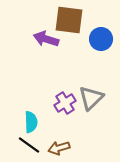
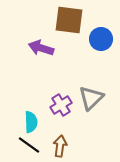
purple arrow: moved 5 px left, 9 px down
purple cross: moved 4 px left, 2 px down
brown arrow: moved 1 px right, 2 px up; rotated 115 degrees clockwise
